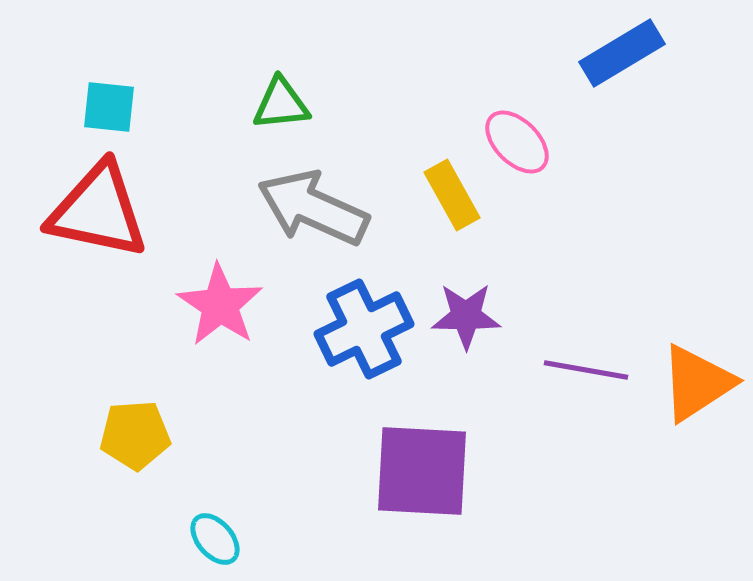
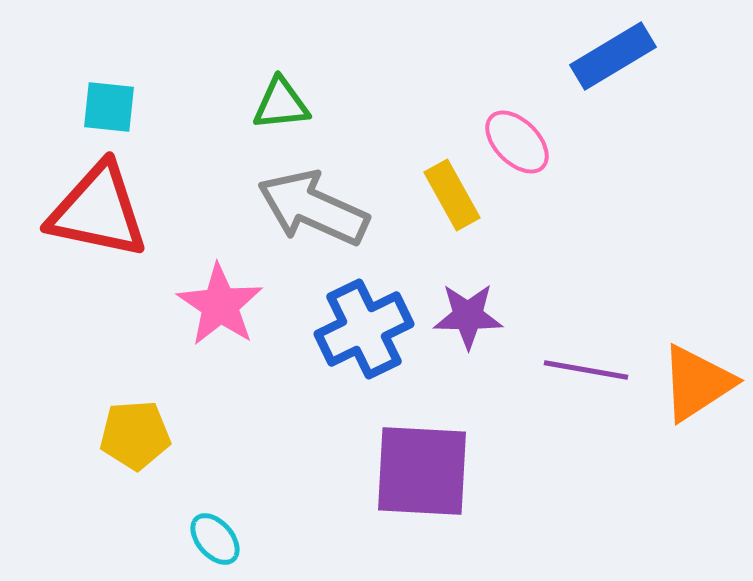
blue rectangle: moved 9 px left, 3 px down
purple star: moved 2 px right
